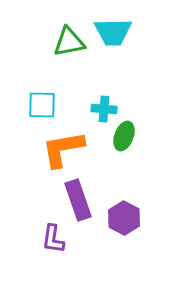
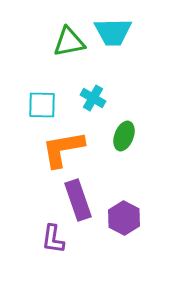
cyan cross: moved 11 px left, 11 px up; rotated 25 degrees clockwise
